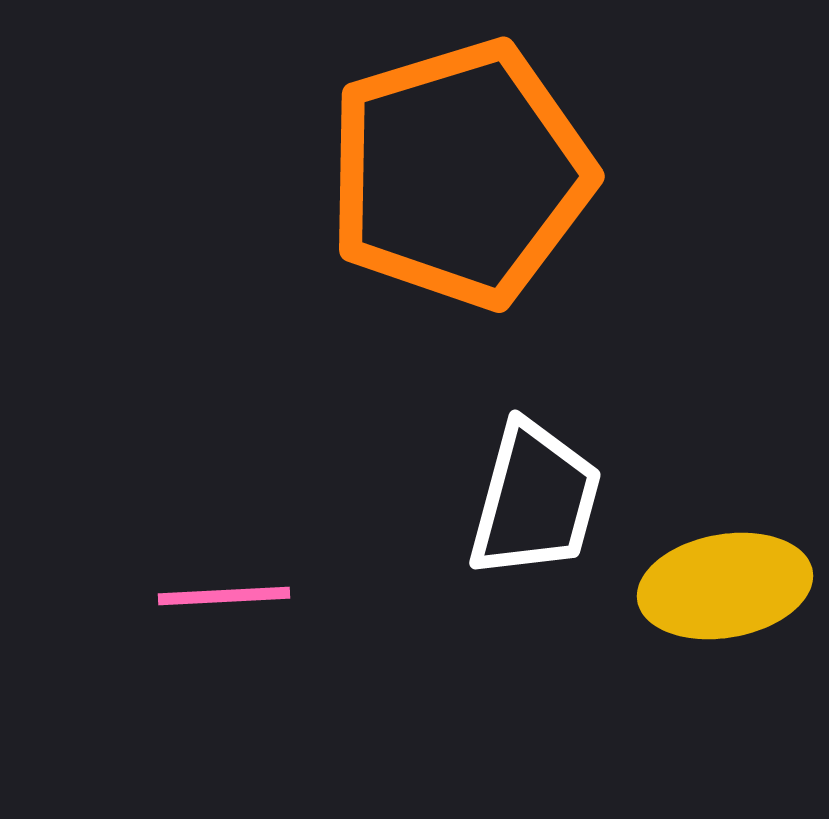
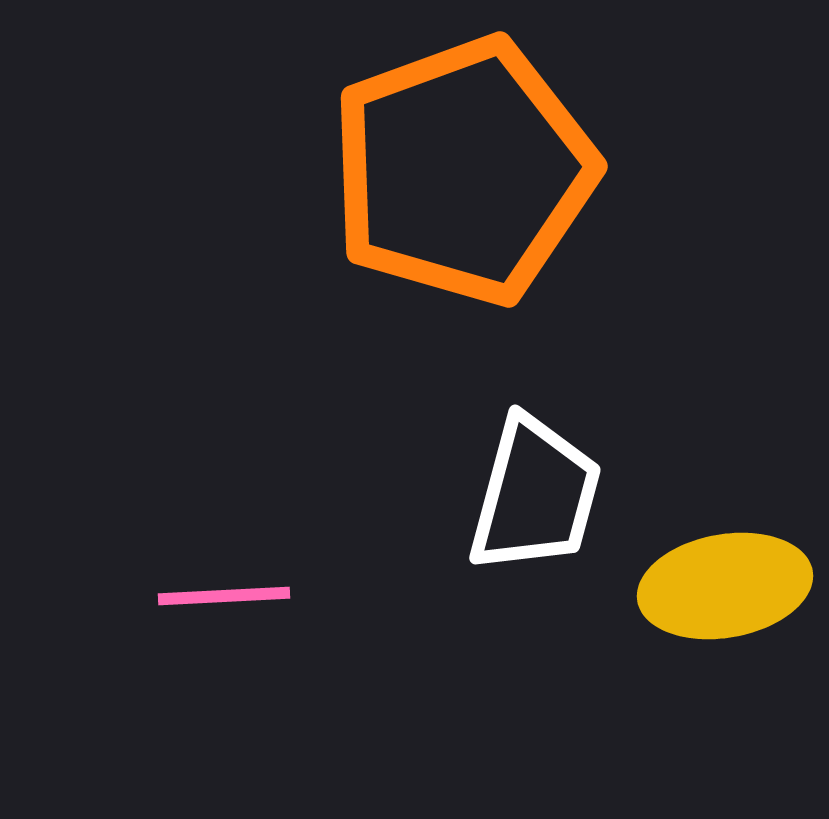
orange pentagon: moved 3 px right, 3 px up; rotated 3 degrees counterclockwise
white trapezoid: moved 5 px up
